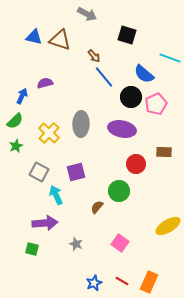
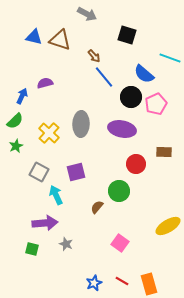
gray star: moved 10 px left
orange rectangle: moved 2 px down; rotated 40 degrees counterclockwise
